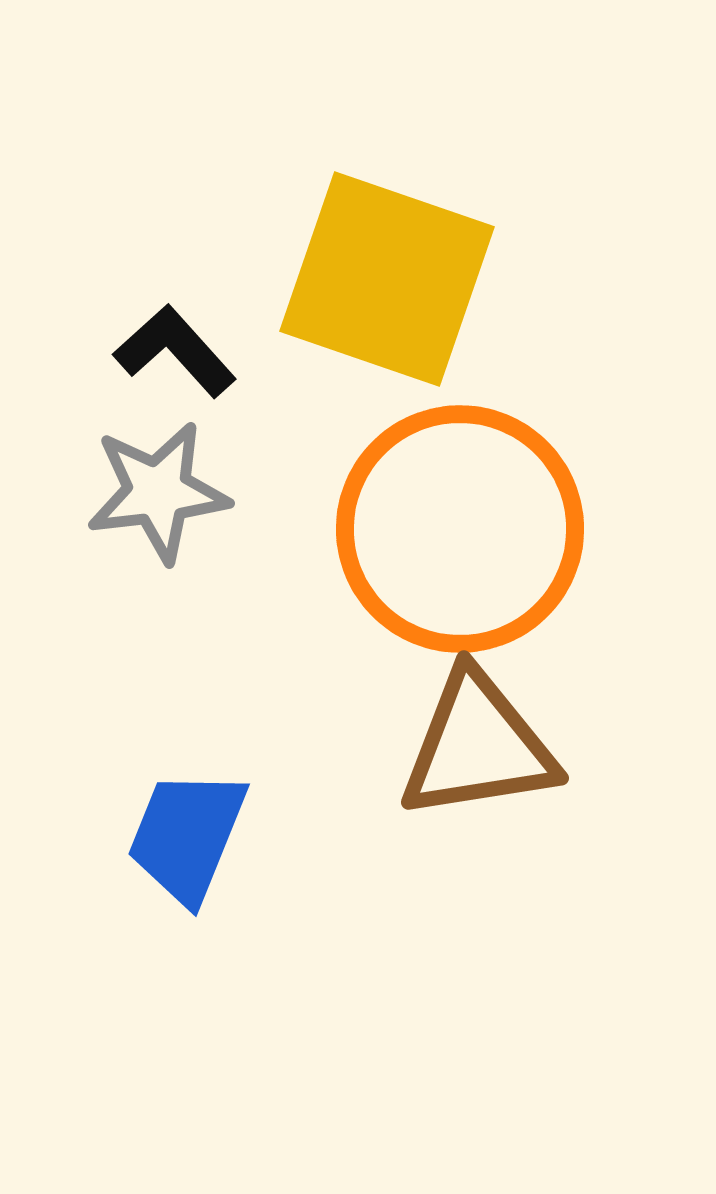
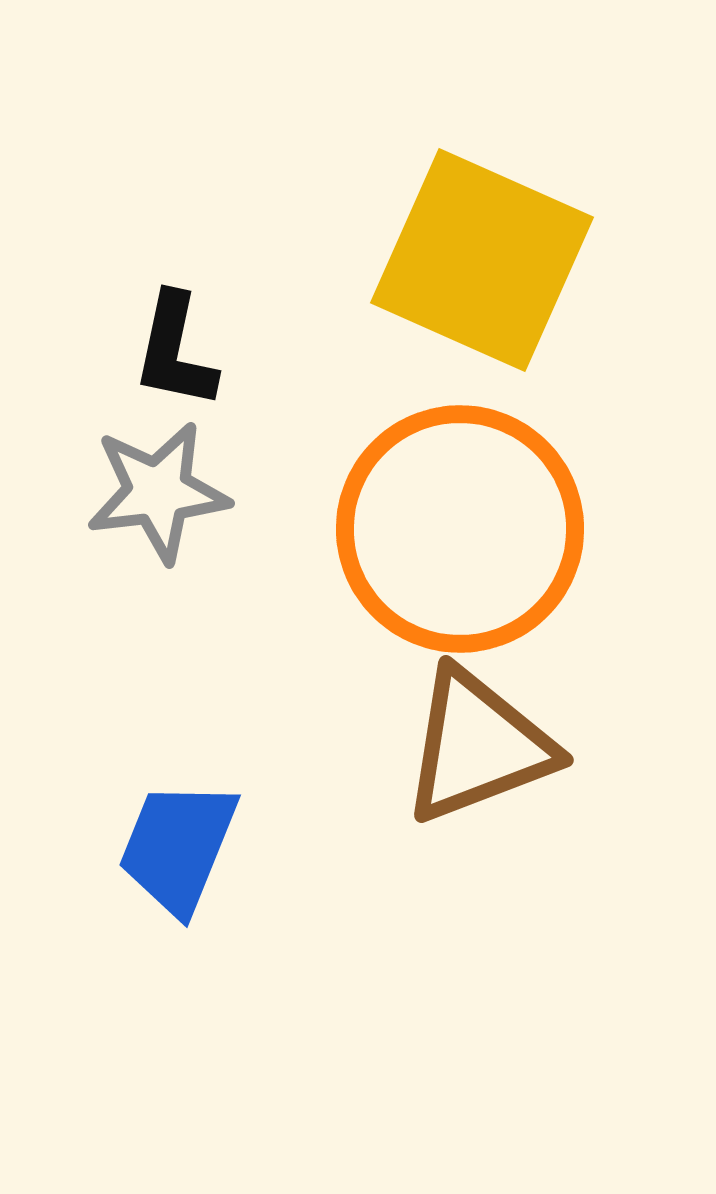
yellow square: moved 95 px right, 19 px up; rotated 5 degrees clockwise
black L-shape: rotated 126 degrees counterclockwise
brown triangle: rotated 12 degrees counterclockwise
blue trapezoid: moved 9 px left, 11 px down
